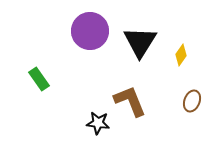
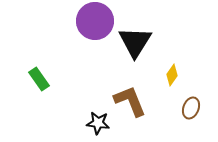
purple circle: moved 5 px right, 10 px up
black triangle: moved 5 px left
yellow diamond: moved 9 px left, 20 px down
brown ellipse: moved 1 px left, 7 px down
